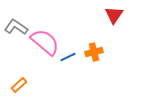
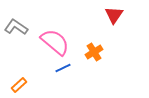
pink semicircle: moved 10 px right
orange cross: rotated 18 degrees counterclockwise
blue line: moved 5 px left, 11 px down
